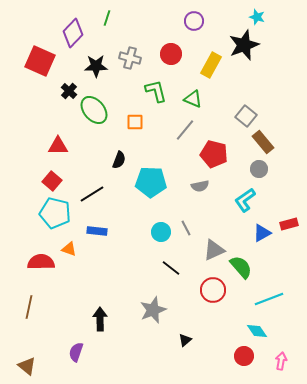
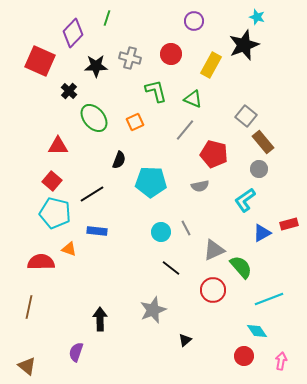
green ellipse at (94, 110): moved 8 px down
orange square at (135, 122): rotated 24 degrees counterclockwise
